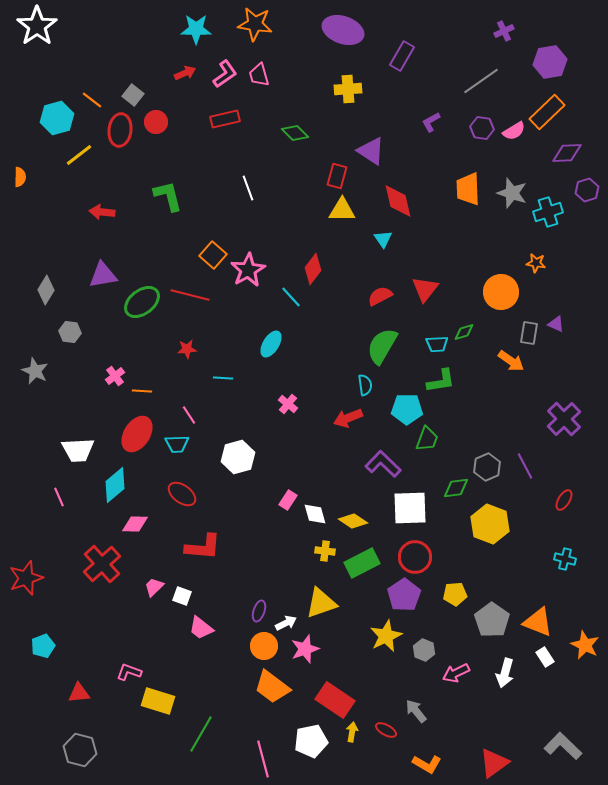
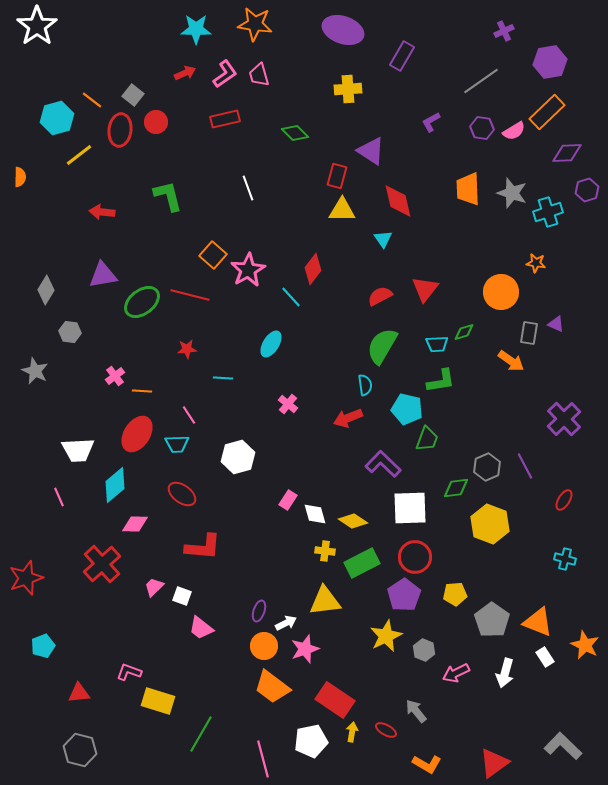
cyan pentagon at (407, 409): rotated 12 degrees clockwise
yellow triangle at (321, 603): moved 4 px right, 2 px up; rotated 12 degrees clockwise
